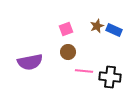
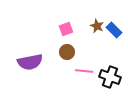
brown star: rotated 24 degrees counterclockwise
blue rectangle: rotated 21 degrees clockwise
brown circle: moved 1 px left
black cross: rotated 15 degrees clockwise
